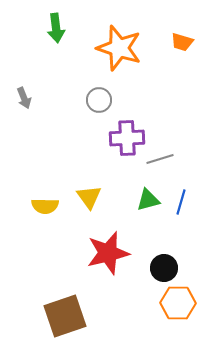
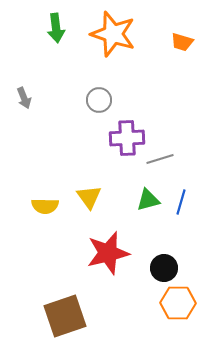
orange star: moved 6 px left, 14 px up
